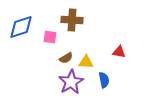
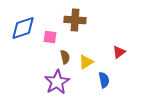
brown cross: moved 3 px right
blue diamond: moved 2 px right, 1 px down
red triangle: rotated 48 degrees counterclockwise
brown semicircle: moved 1 px left, 1 px up; rotated 72 degrees counterclockwise
yellow triangle: rotated 35 degrees counterclockwise
purple star: moved 14 px left
